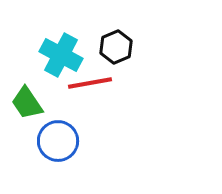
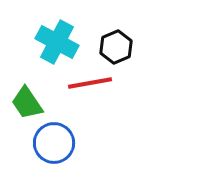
cyan cross: moved 4 px left, 13 px up
blue circle: moved 4 px left, 2 px down
